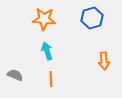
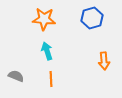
gray semicircle: moved 1 px right, 1 px down
